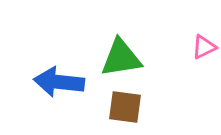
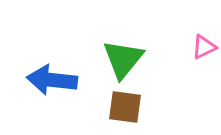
green triangle: moved 2 px right, 1 px down; rotated 42 degrees counterclockwise
blue arrow: moved 7 px left, 2 px up
